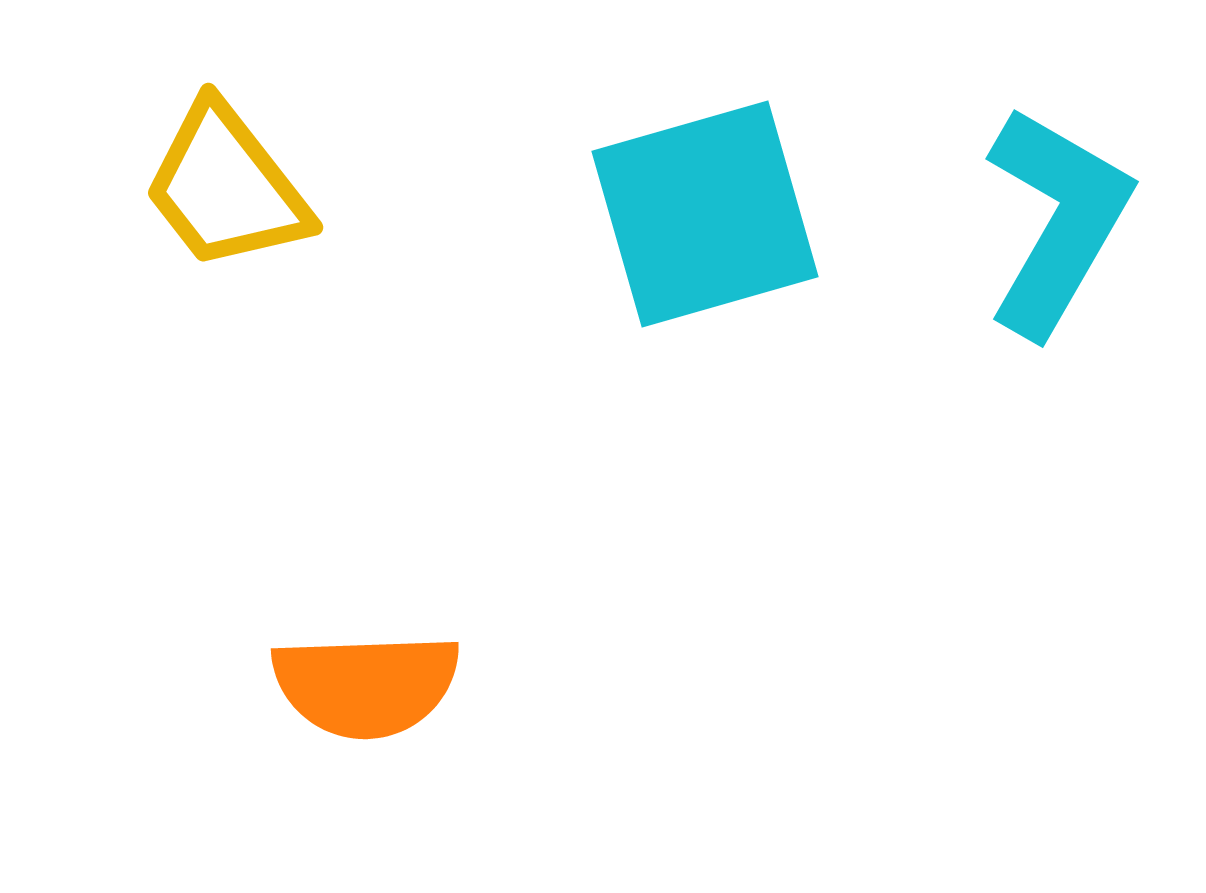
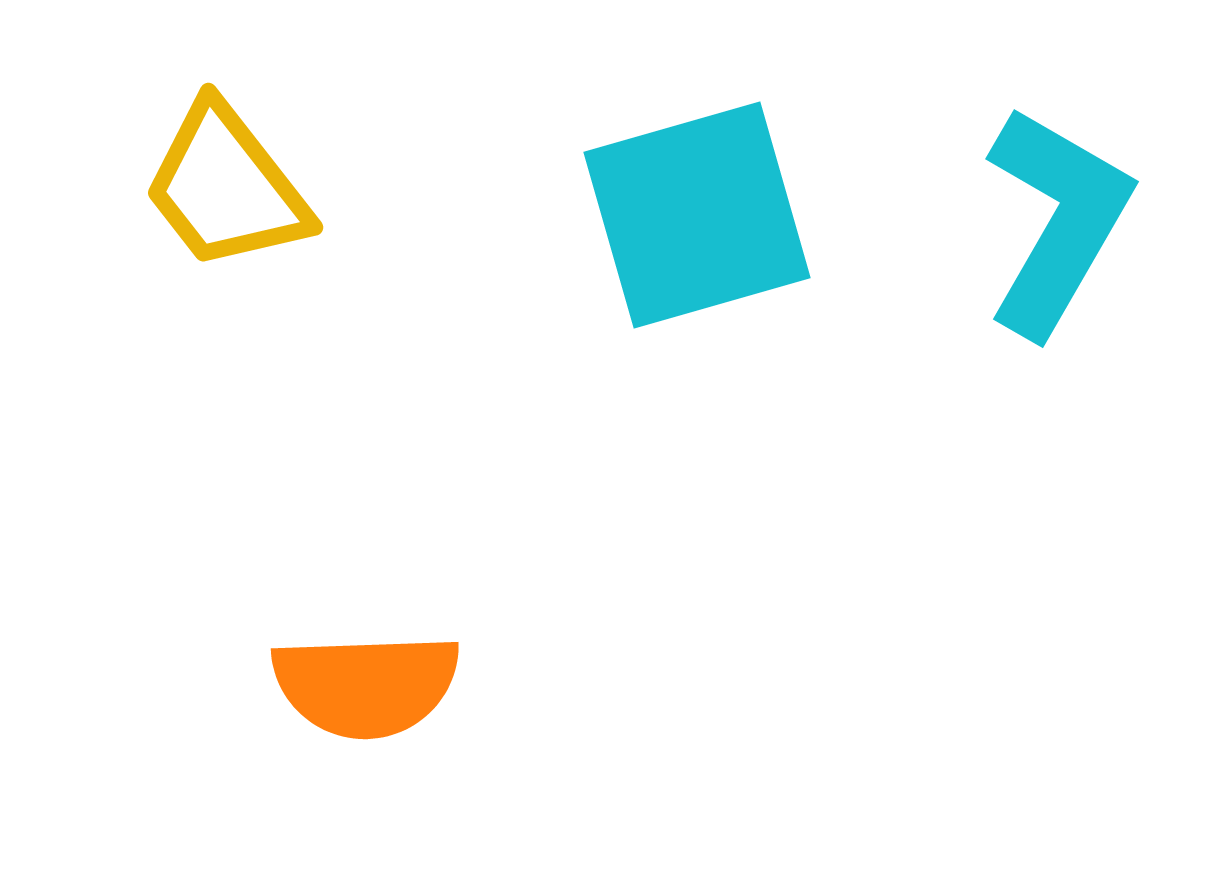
cyan square: moved 8 px left, 1 px down
